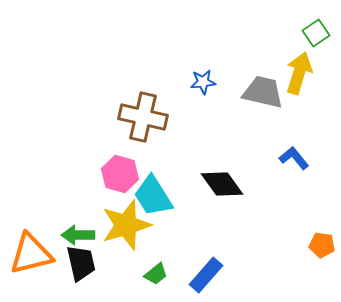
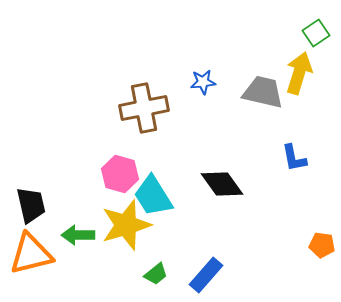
brown cross: moved 1 px right, 9 px up; rotated 24 degrees counterclockwise
blue L-shape: rotated 152 degrees counterclockwise
black trapezoid: moved 50 px left, 58 px up
